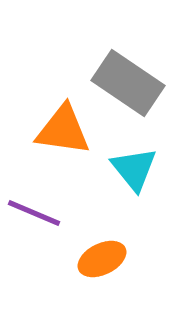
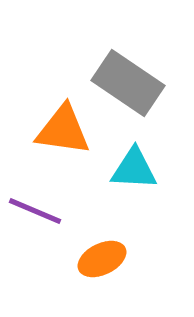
cyan triangle: rotated 48 degrees counterclockwise
purple line: moved 1 px right, 2 px up
